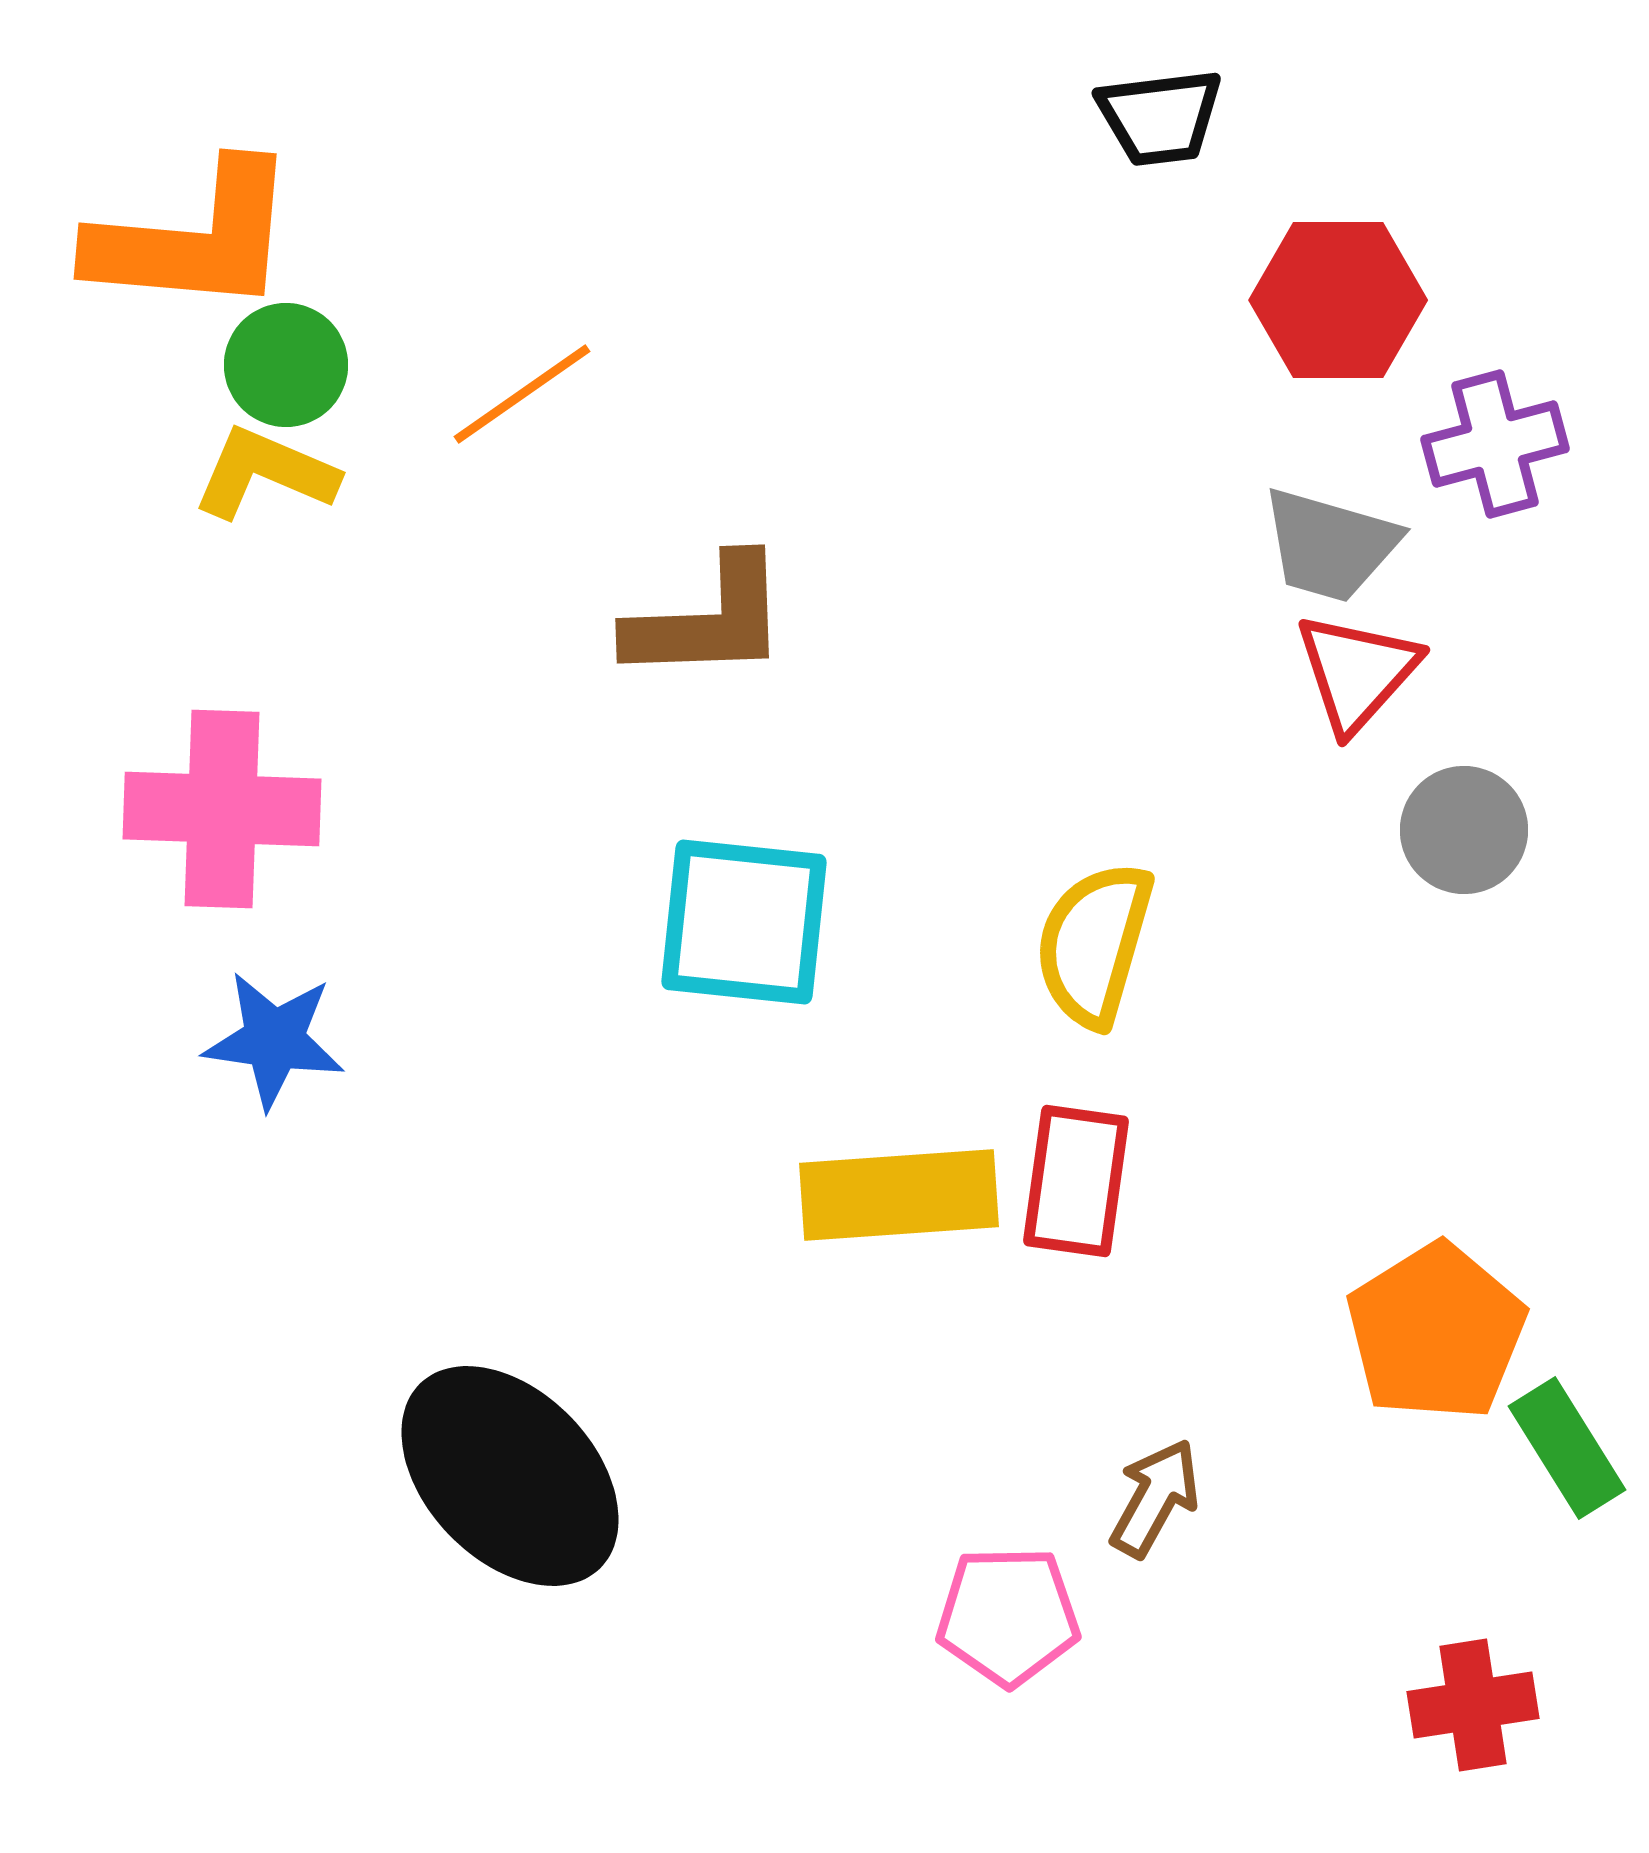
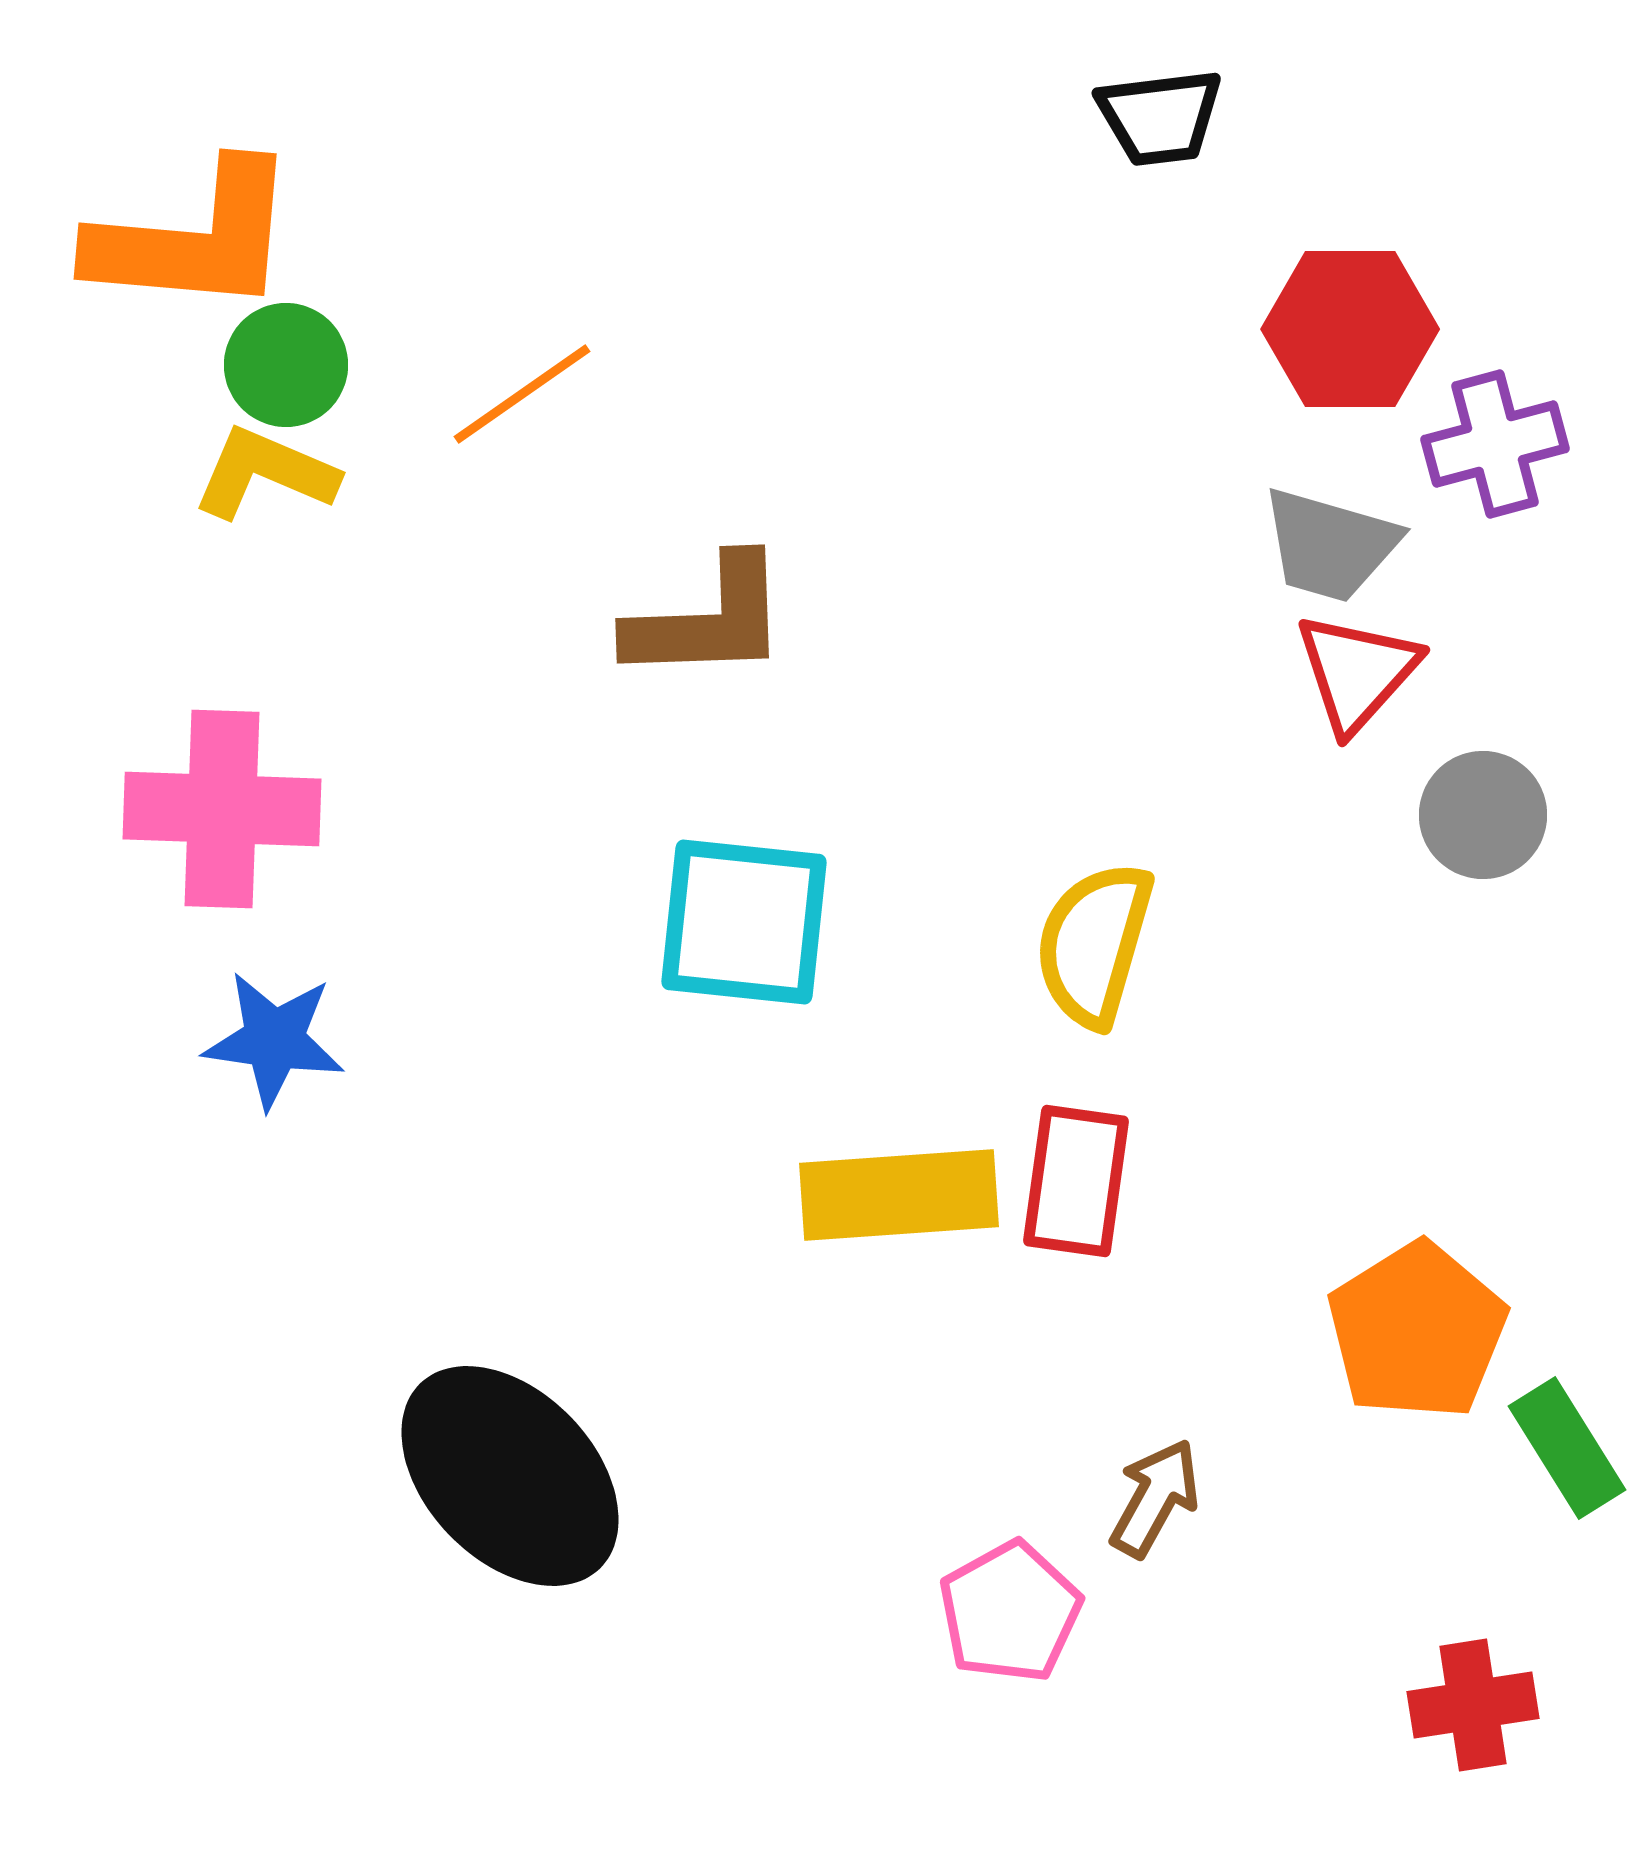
red hexagon: moved 12 px right, 29 px down
gray circle: moved 19 px right, 15 px up
orange pentagon: moved 19 px left, 1 px up
pink pentagon: moved 2 px right, 4 px up; rotated 28 degrees counterclockwise
